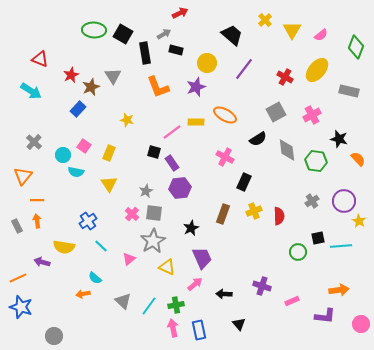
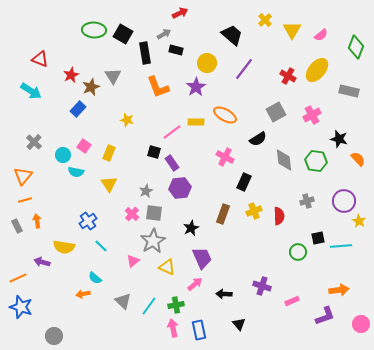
red cross at (285, 77): moved 3 px right, 1 px up
purple star at (196, 87): rotated 12 degrees counterclockwise
gray diamond at (287, 150): moved 3 px left, 10 px down
orange line at (37, 200): moved 12 px left; rotated 16 degrees counterclockwise
gray cross at (312, 201): moved 5 px left; rotated 16 degrees clockwise
pink triangle at (129, 259): moved 4 px right, 2 px down
purple L-shape at (325, 316): rotated 25 degrees counterclockwise
